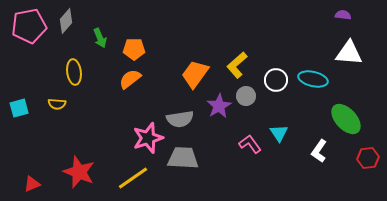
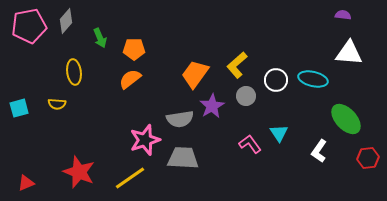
purple star: moved 7 px left
pink star: moved 3 px left, 2 px down
yellow line: moved 3 px left
red triangle: moved 6 px left, 1 px up
